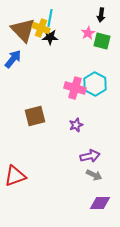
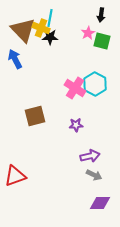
blue arrow: moved 2 px right; rotated 66 degrees counterclockwise
pink cross: rotated 15 degrees clockwise
purple star: rotated 16 degrees clockwise
